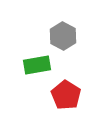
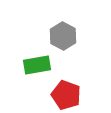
red pentagon: rotated 12 degrees counterclockwise
